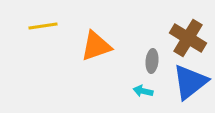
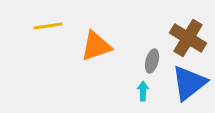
yellow line: moved 5 px right
gray ellipse: rotated 10 degrees clockwise
blue triangle: moved 1 px left, 1 px down
cyan arrow: rotated 78 degrees clockwise
